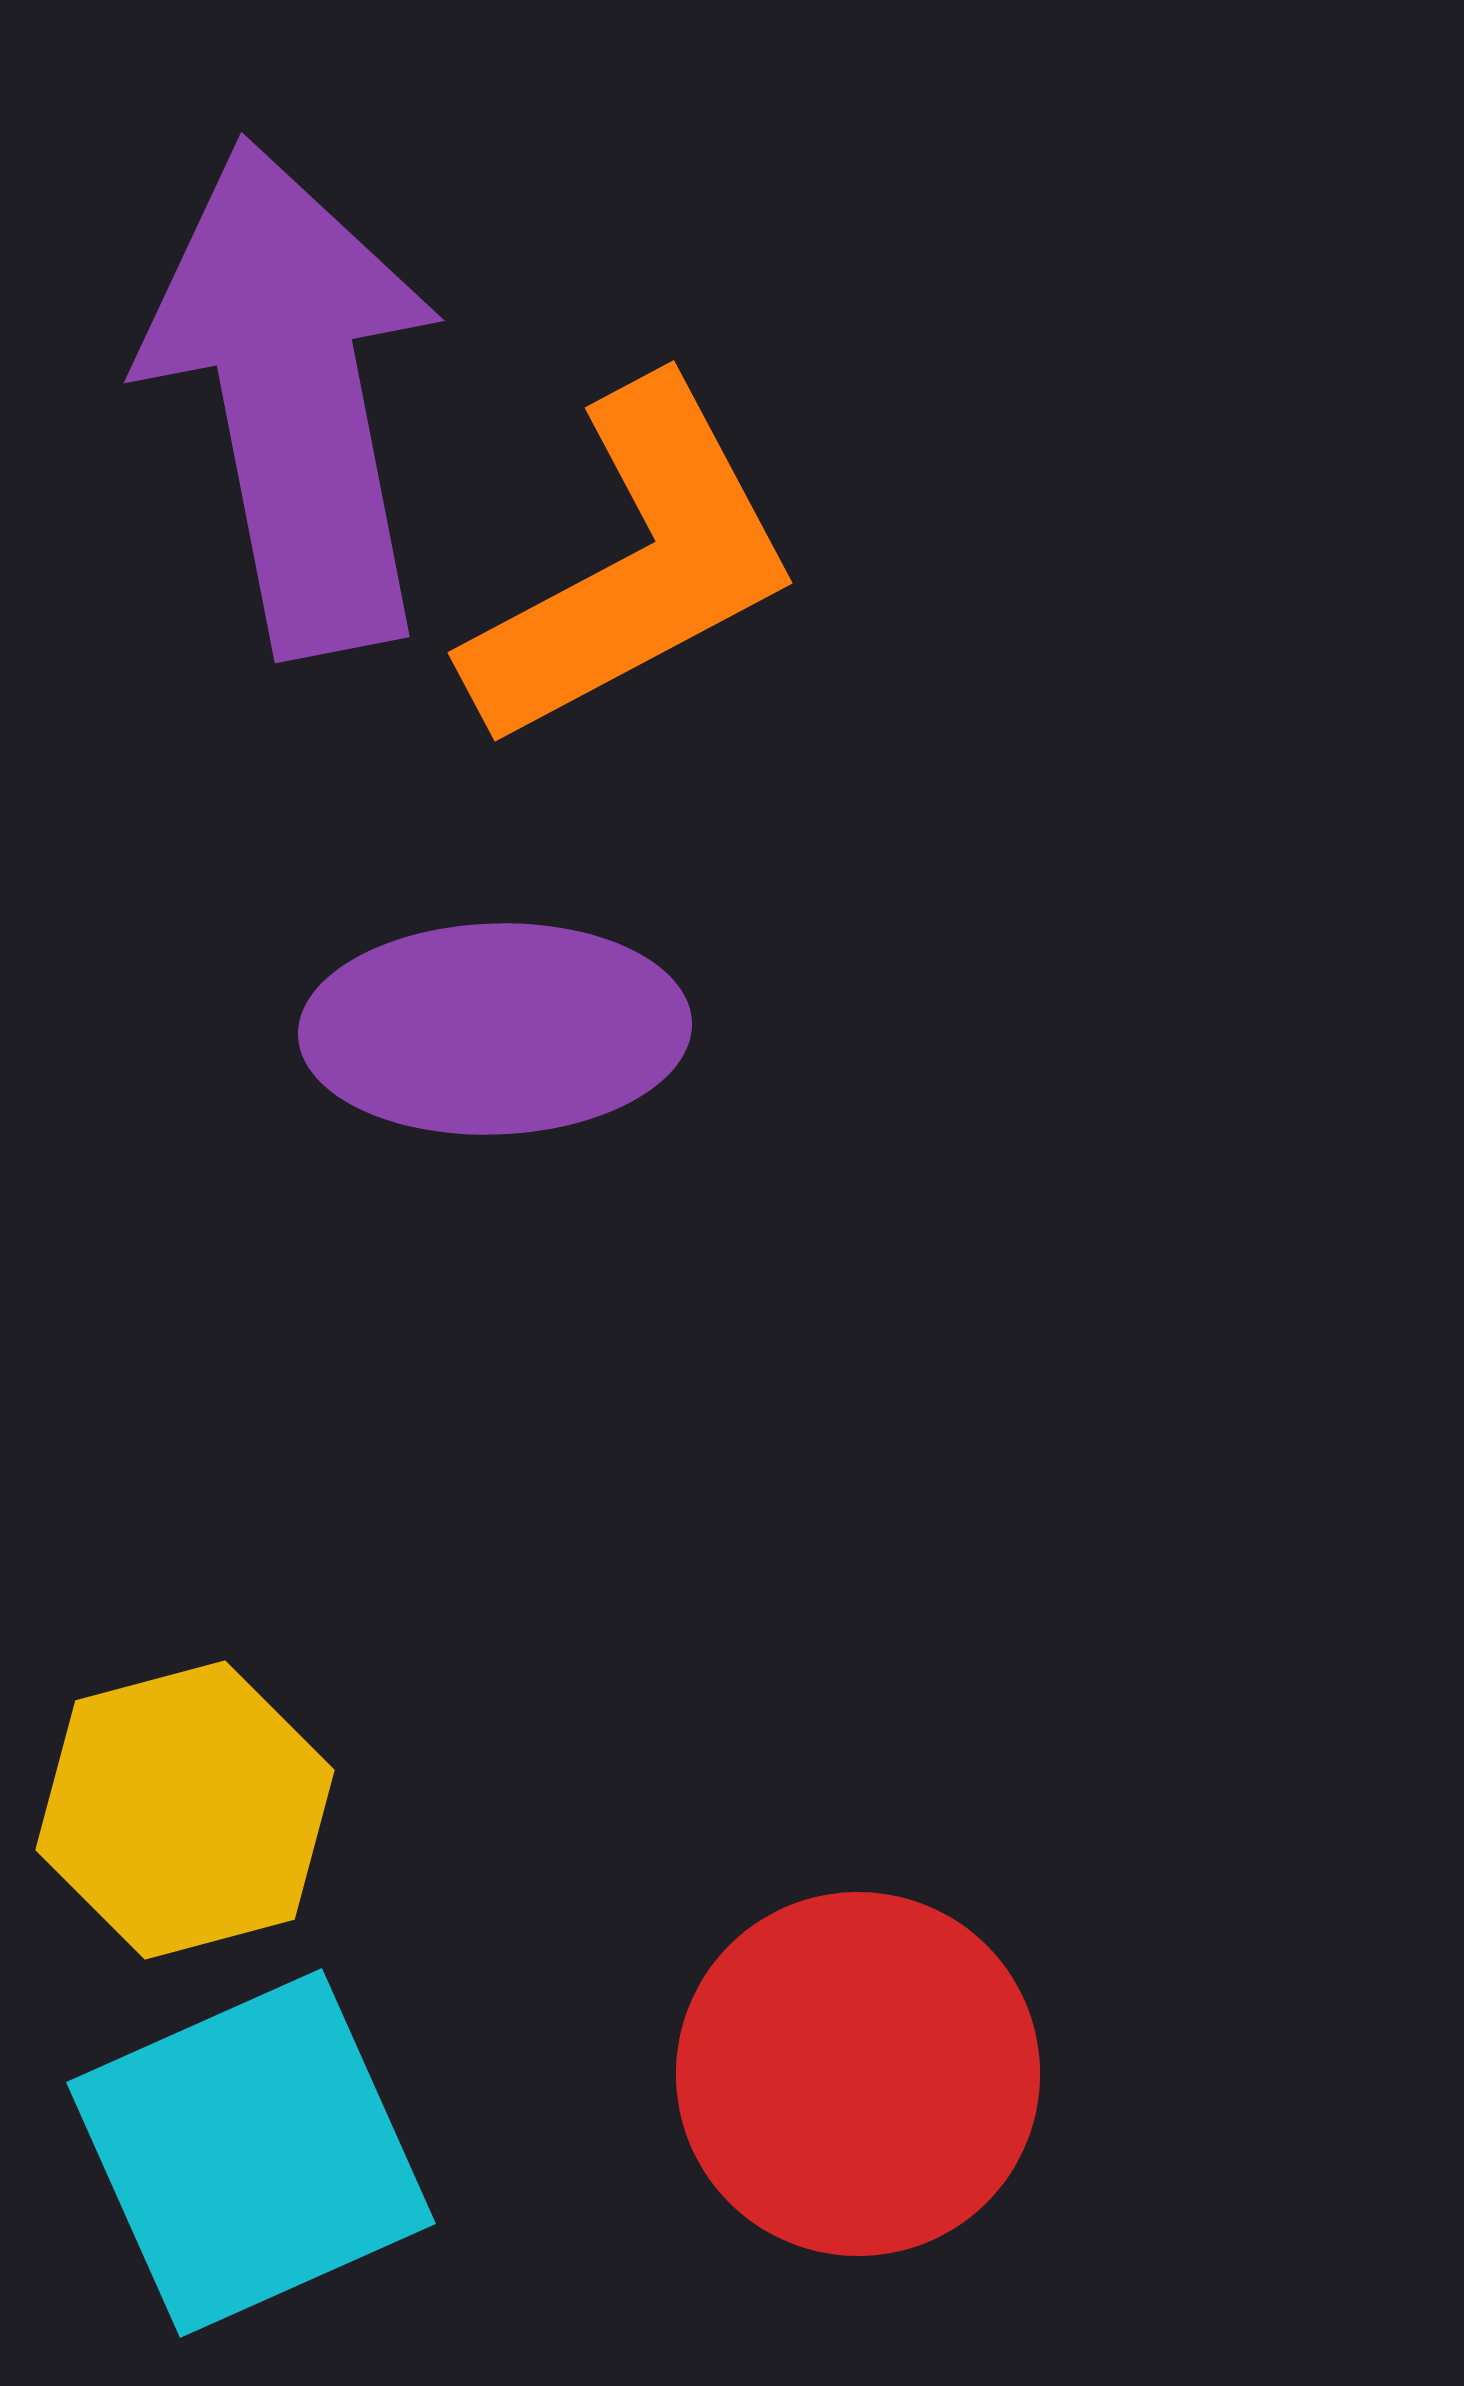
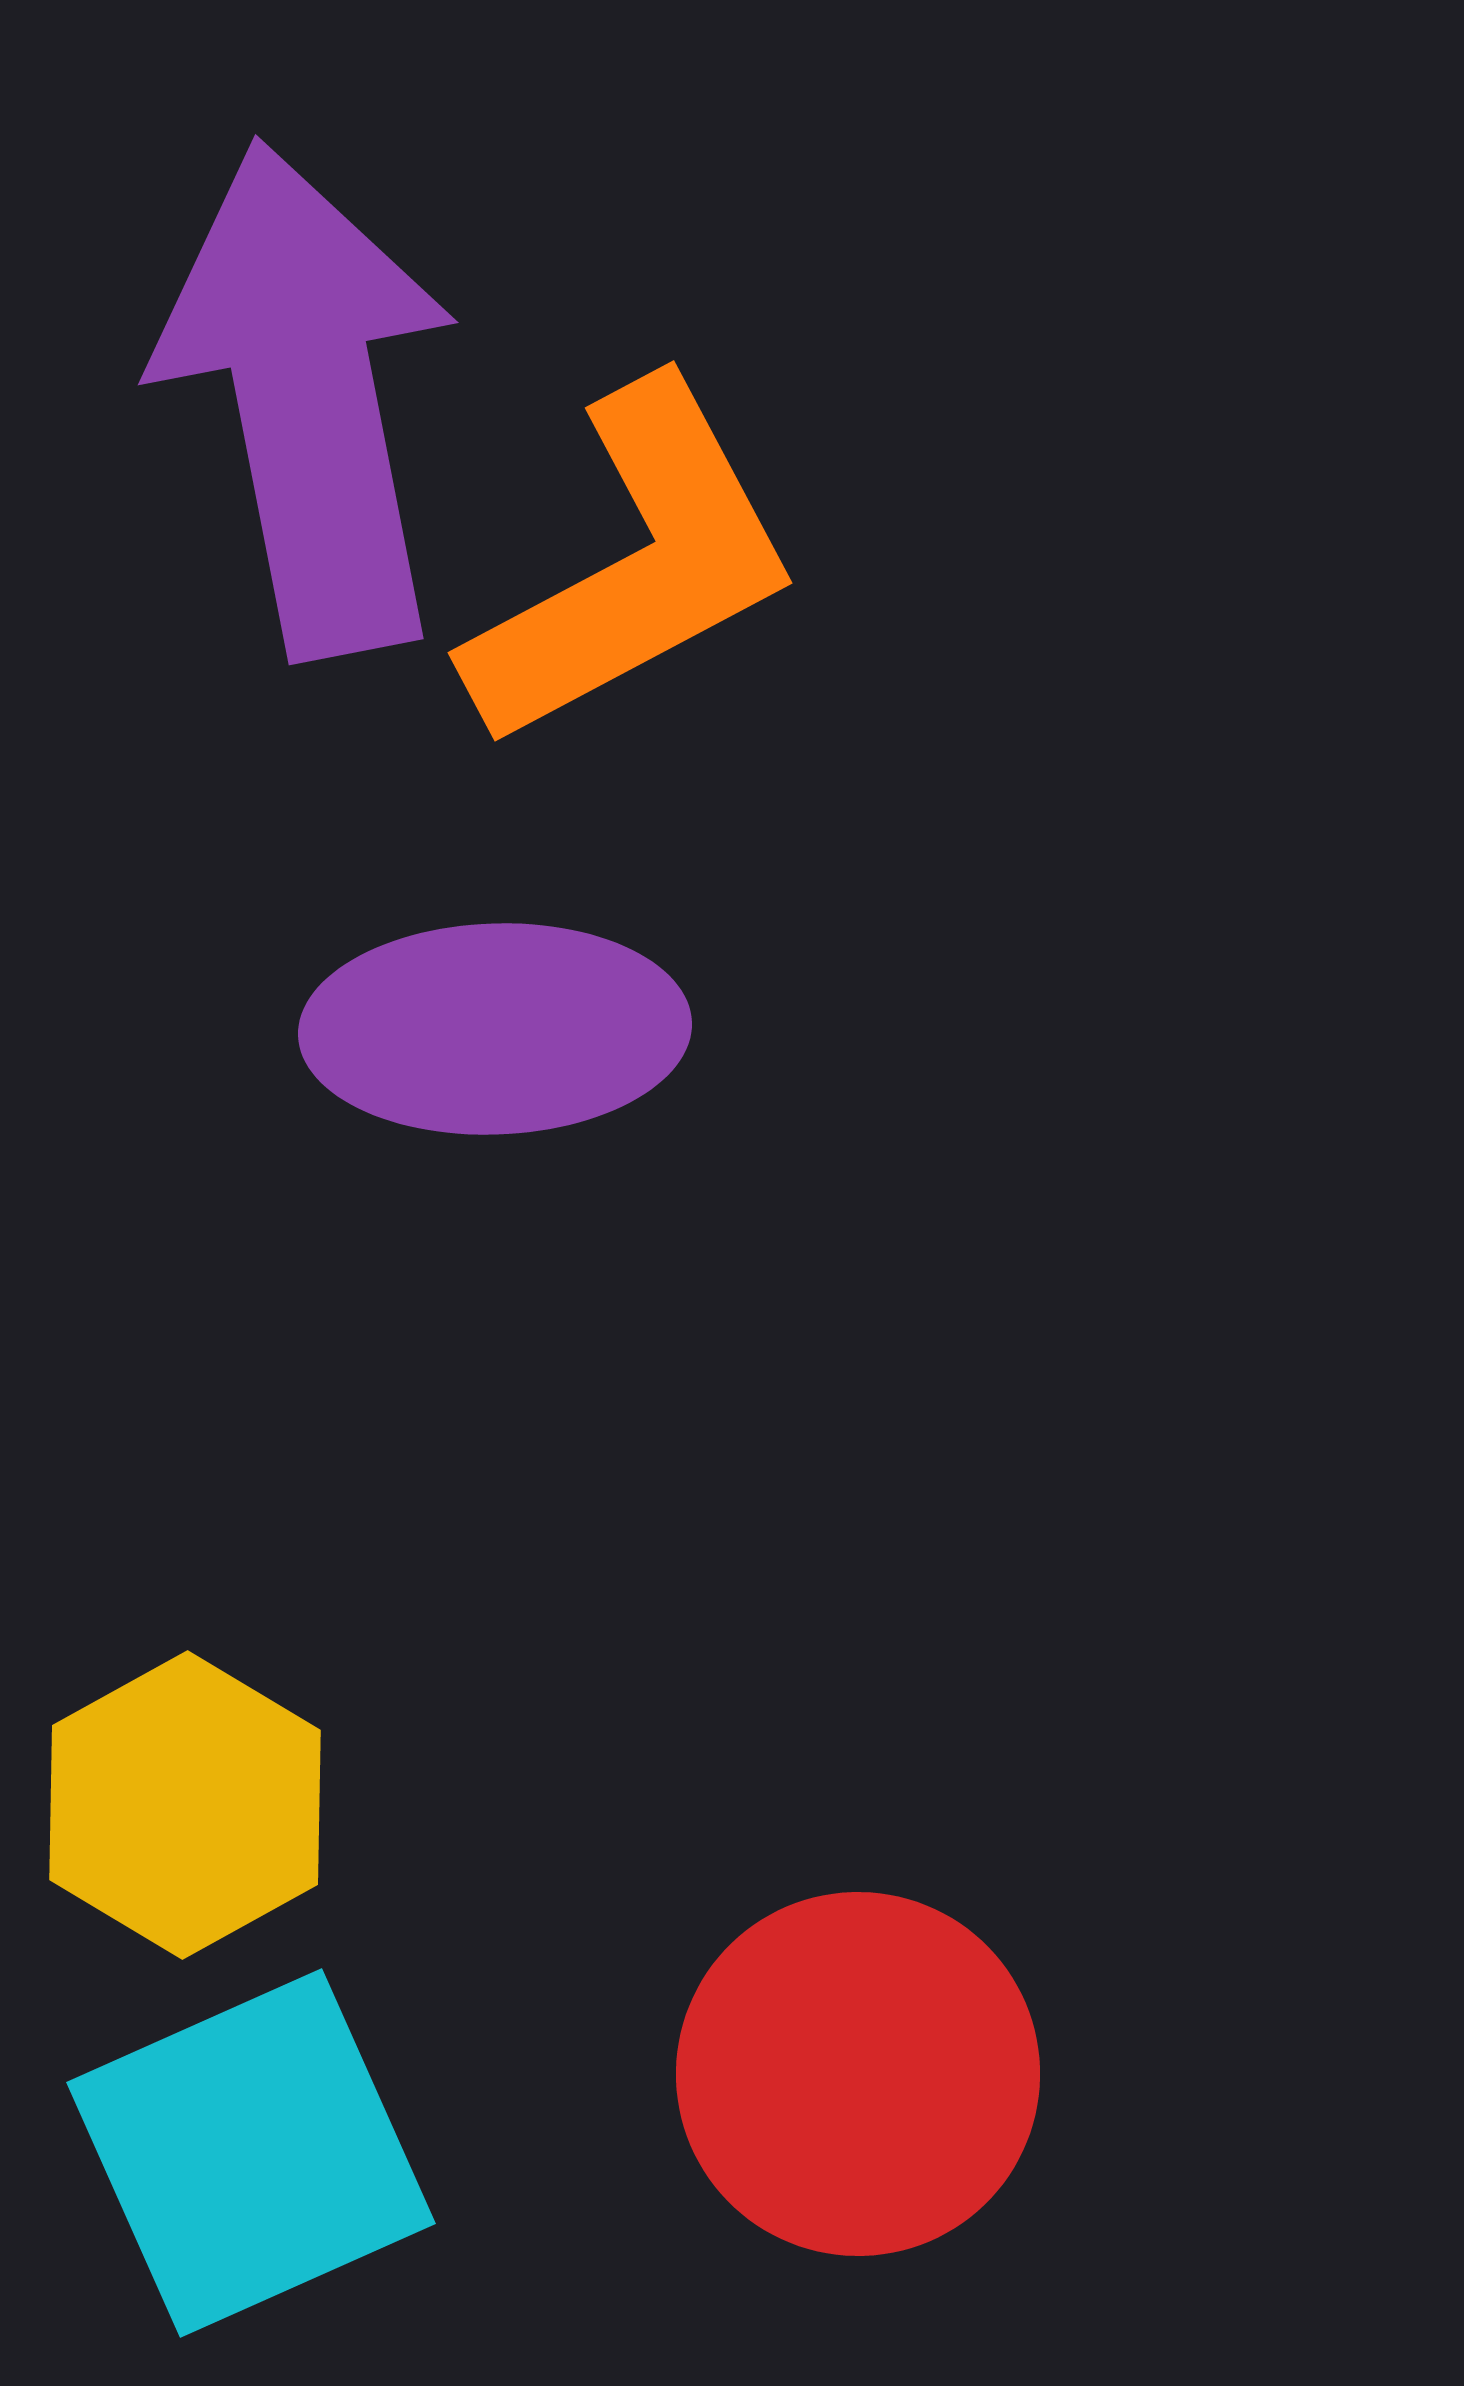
purple arrow: moved 14 px right, 2 px down
yellow hexagon: moved 5 px up; rotated 14 degrees counterclockwise
